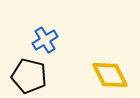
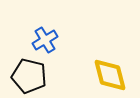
yellow diamond: rotated 12 degrees clockwise
